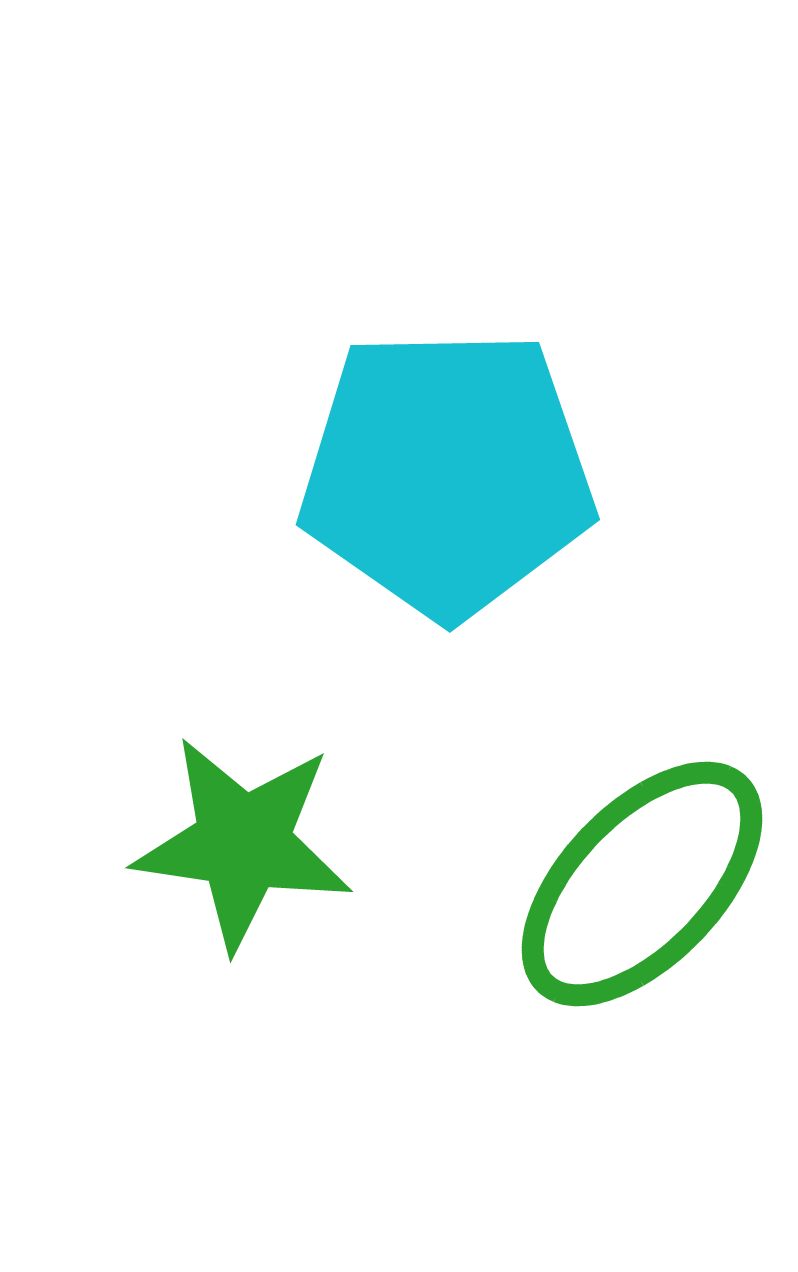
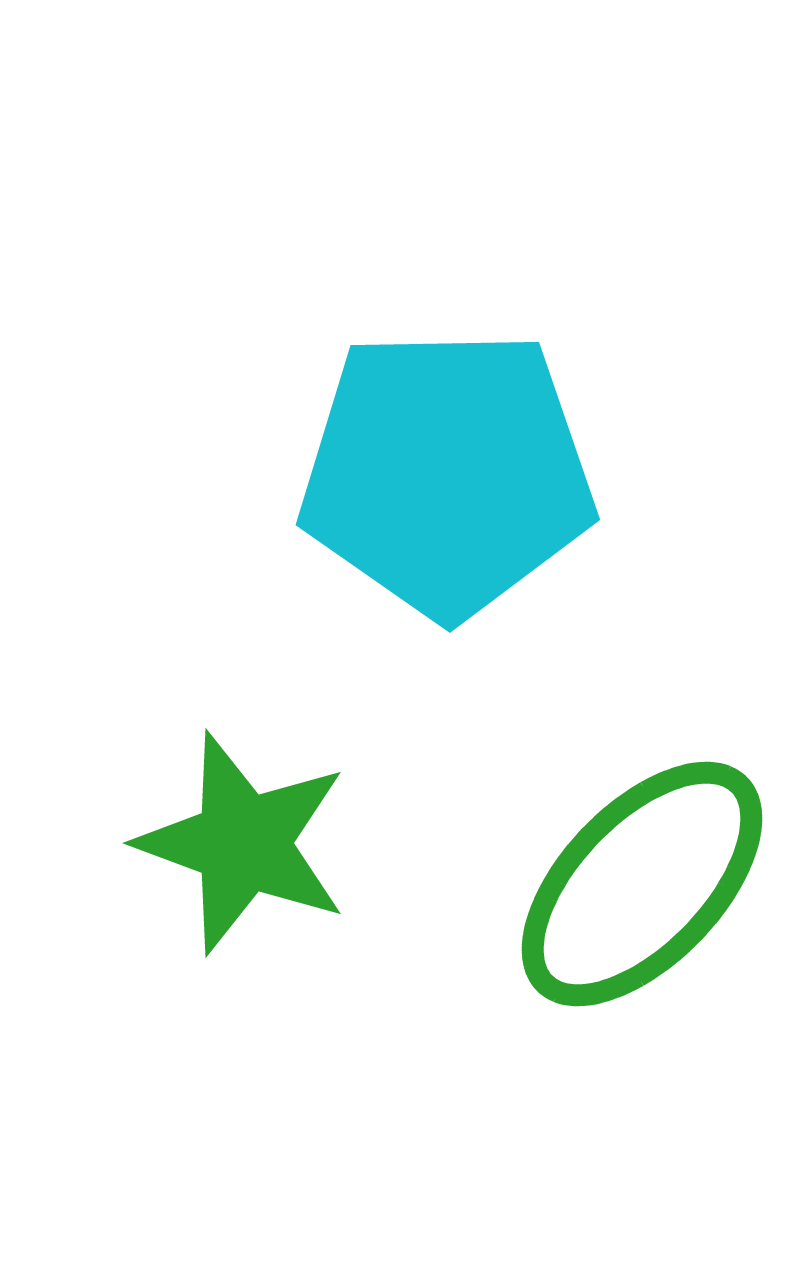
green star: rotated 12 degrees clockwise
